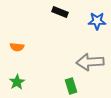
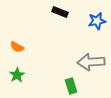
blue star: rotated 12 degrees counterclockwise
orange semicircle: rotated 24 degrees clockwise
gray arrow: moved 1 px right
green star: moved 7 px up
